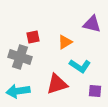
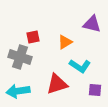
purple square: moved 1 px up
